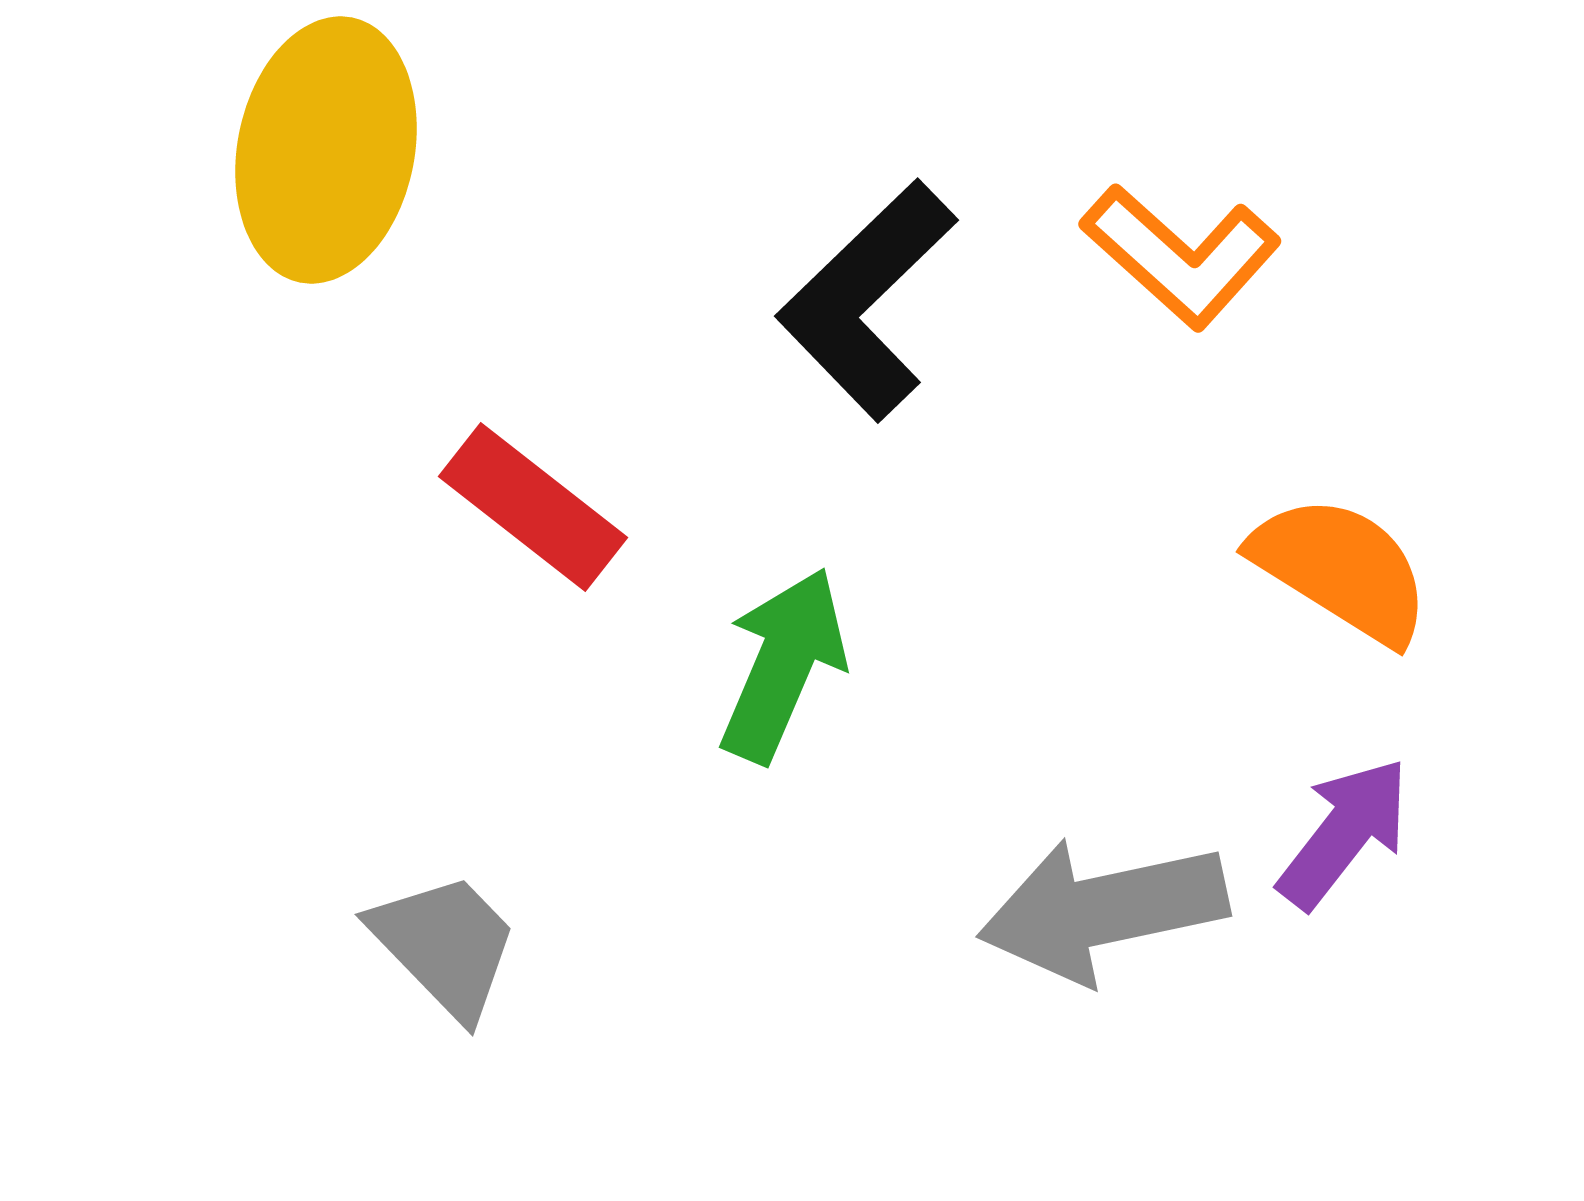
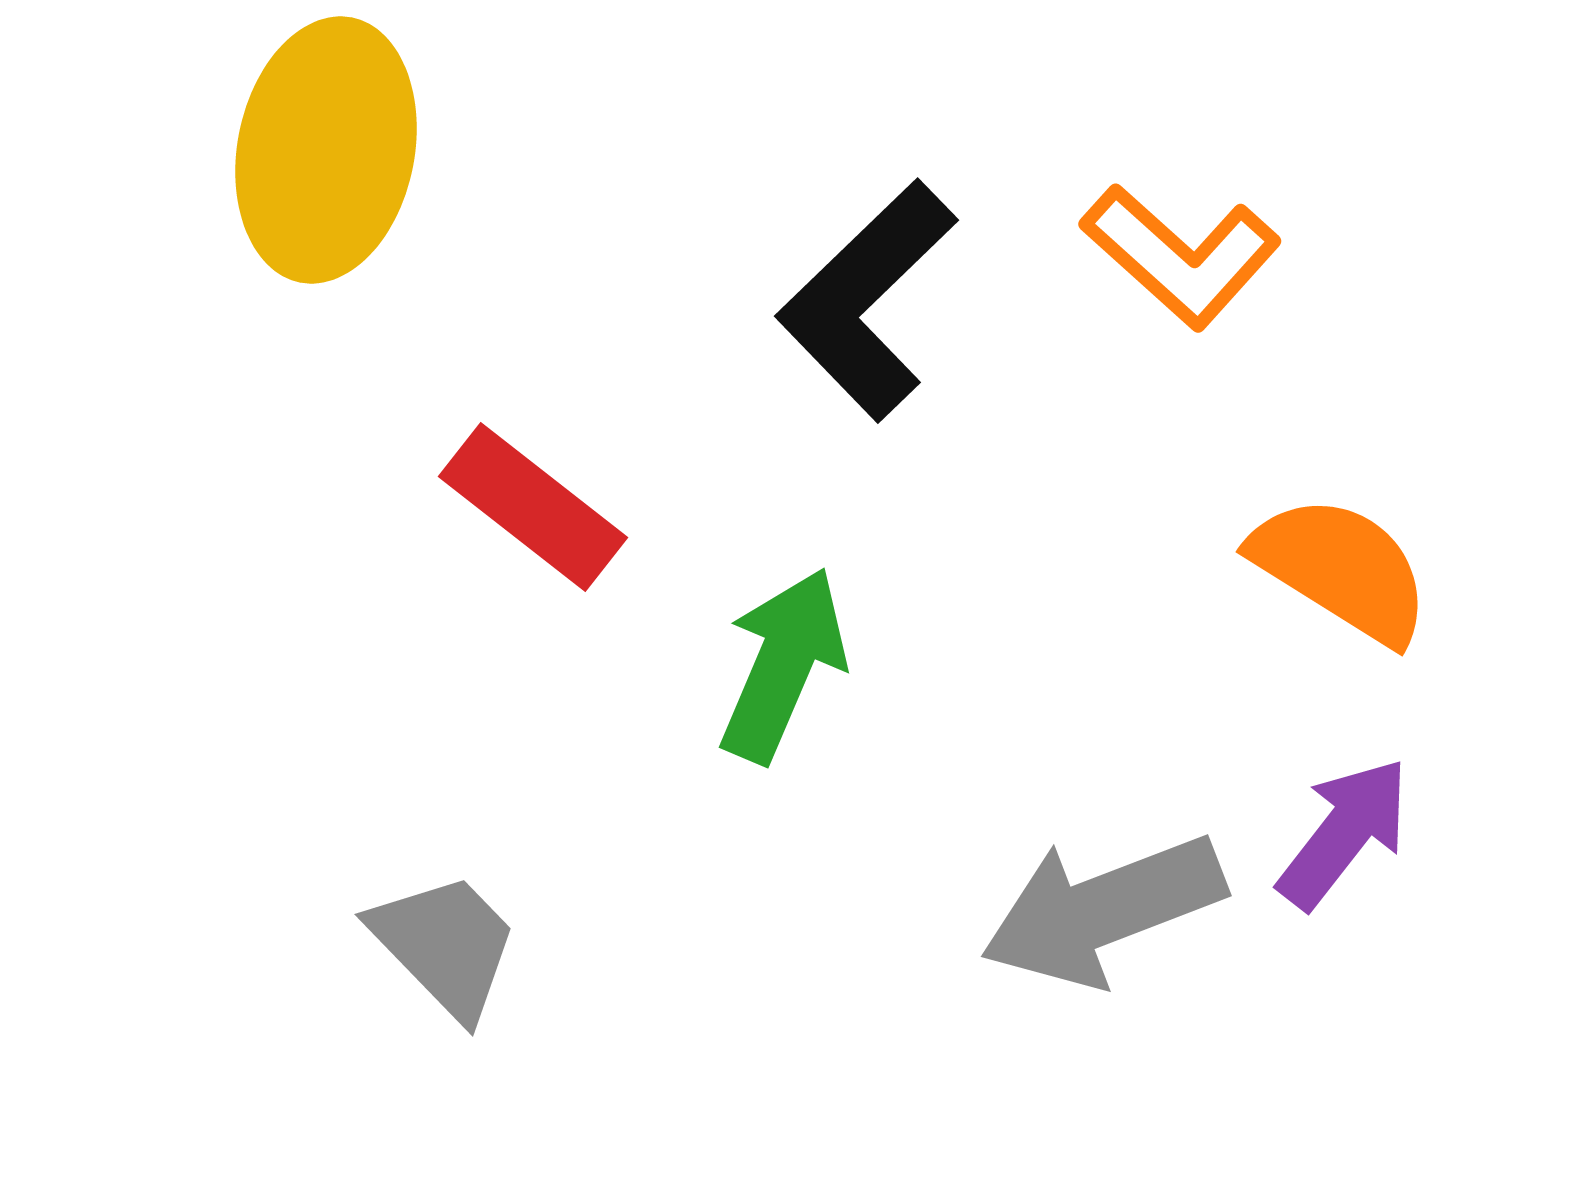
gray arrow: rotated 9 degrees counterclockwise
